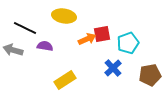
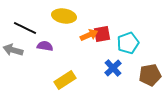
orange arrow: moved 2 px right, 4 px up
